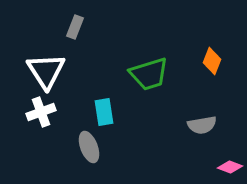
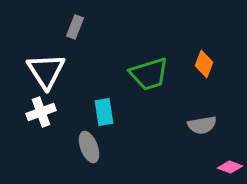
orange diamond: moved 8 px left, 3 px down
